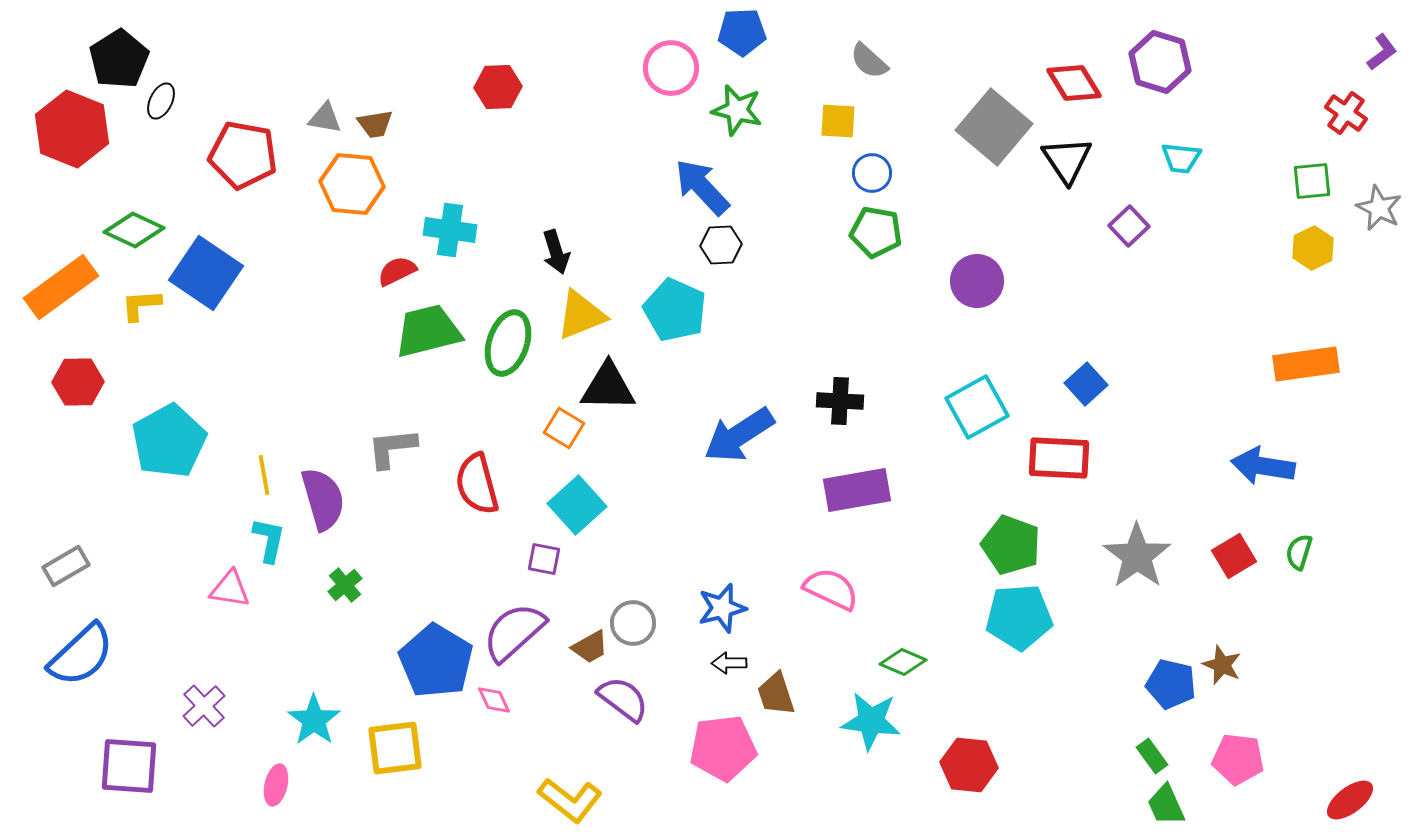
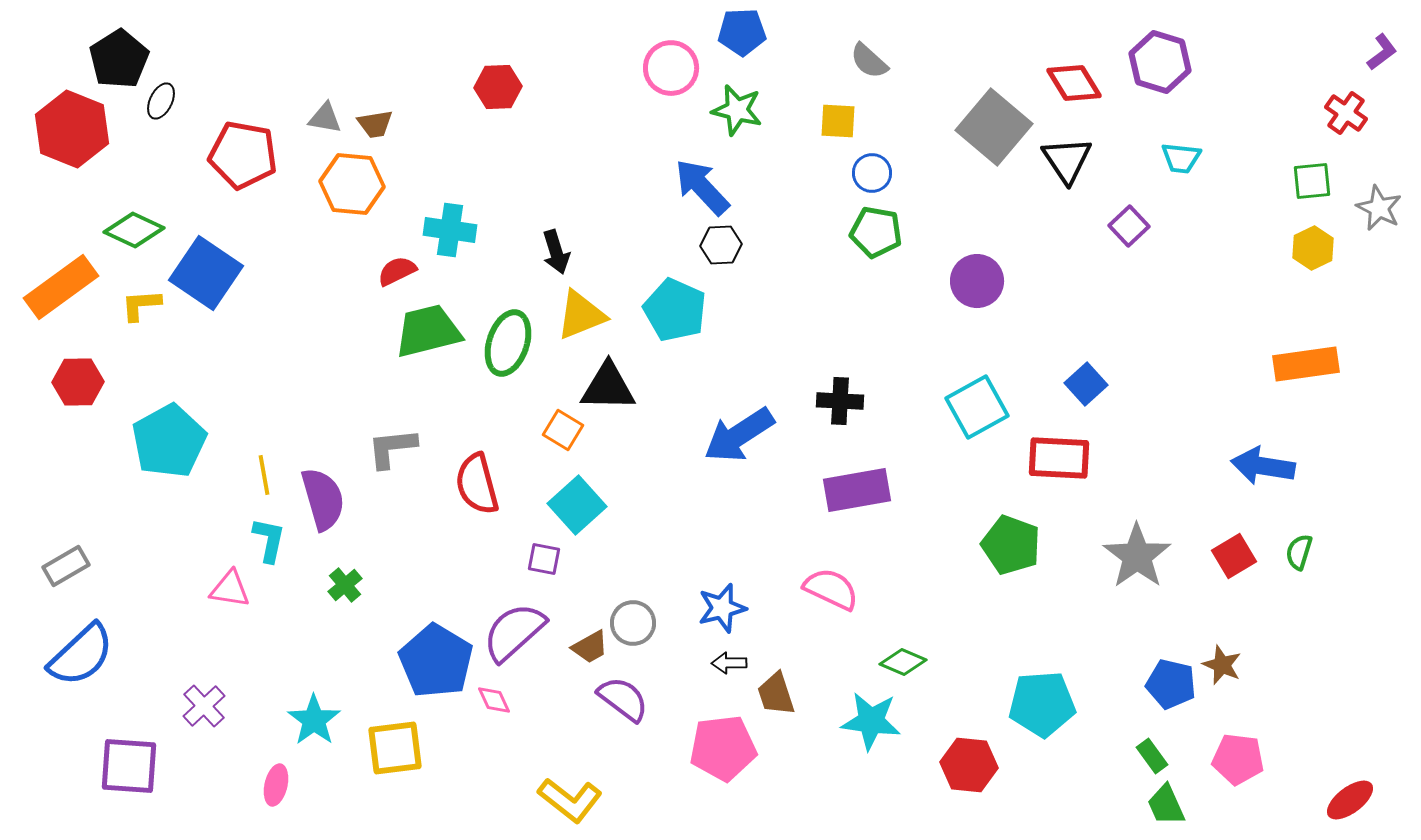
orange square at (564, 428): moved 1 px left, 2 px down
cyan pentagon at (1019, 617): moved 23 px right, 87 px down
